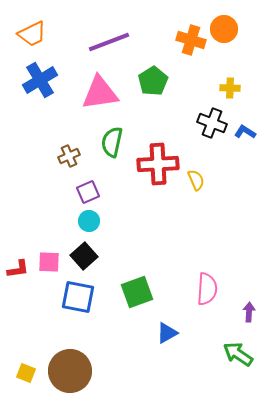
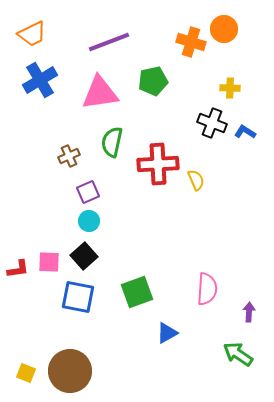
orange cross: moved 2 px down
green pentagon: rotated 20 degrees clockwise
